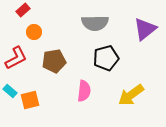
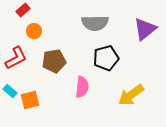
orange circle: moved 1 px up
pink semicircle: moved 2 px left, 4 px up
